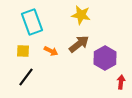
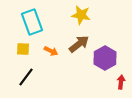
yellow square: moved 2 px up
